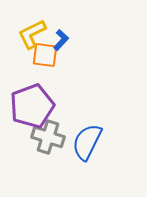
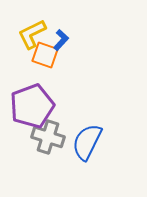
orange square: rotated 12 degrees clockwise
